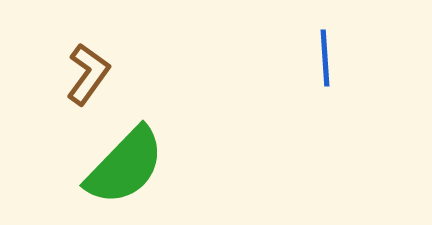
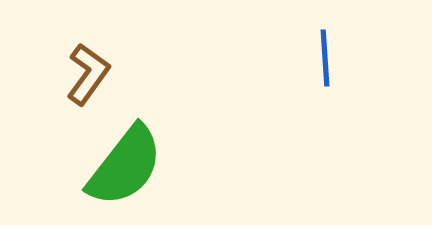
green semicircle: rotated 6 degrees counterclockwise
